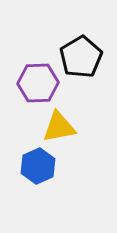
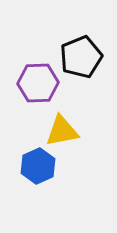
black pentagon: rotated 9 degrees clockwise
yellow triangle: moved 3 px right, 4 px down
